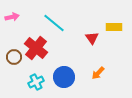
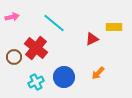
red triangle: moved 1 px down; rotated 40 degrees clockwise
